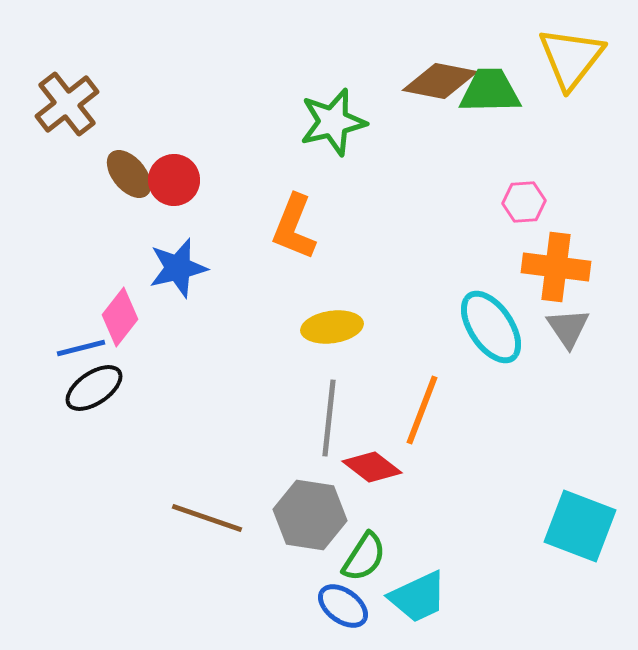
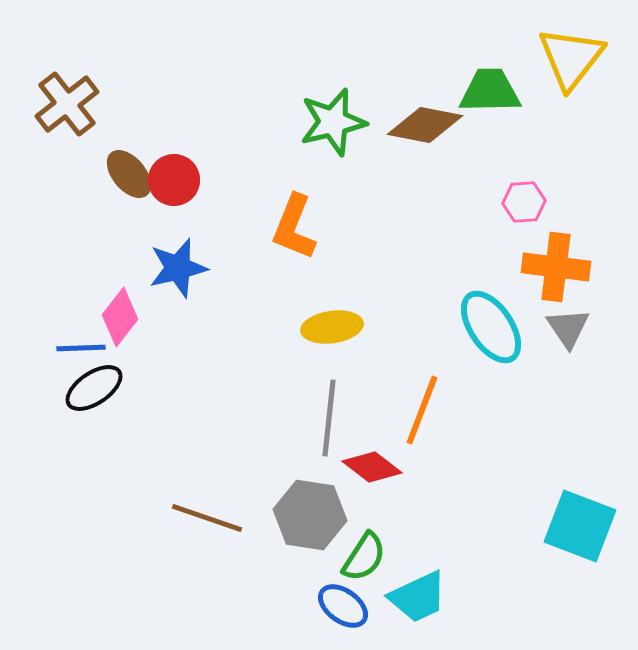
brown diamond: moved 15 px left, 44 px down
blue line: rotated 12 degrees clockwise
